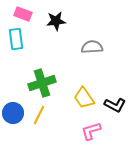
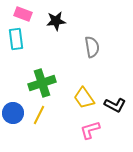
gray semicircle: rotated 85 degrees clockwise
pink L-shape: moved 1 px left, 1 px up
